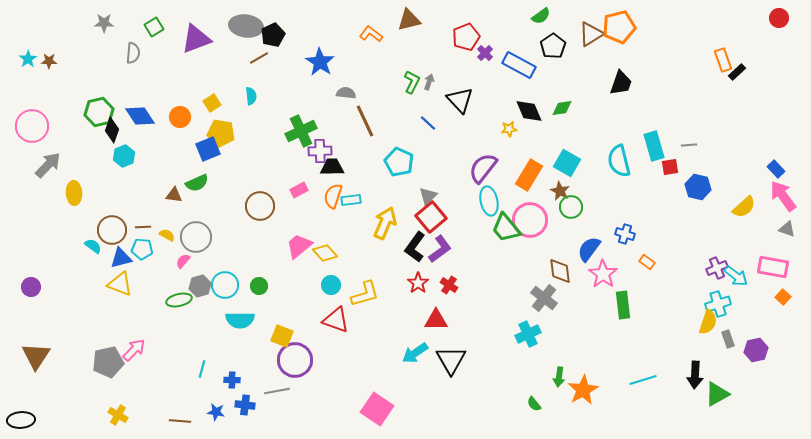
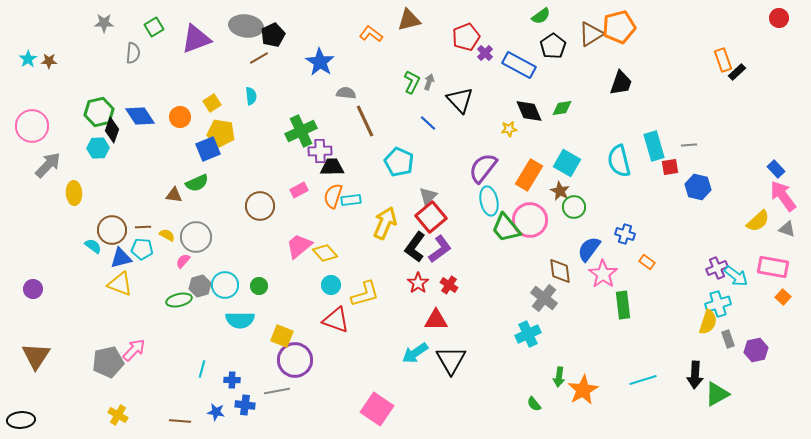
cyan hexagon at (124, 156): moved 26 px left, 8 px up; rotated 20 degrees clockwise
green circle at (571, 207): moved 3 px right
yellow semicircle at (744, 207): moved 14 px right, 14 px down
purple circle at (31, 287): moved 2 px right, 2 px down
